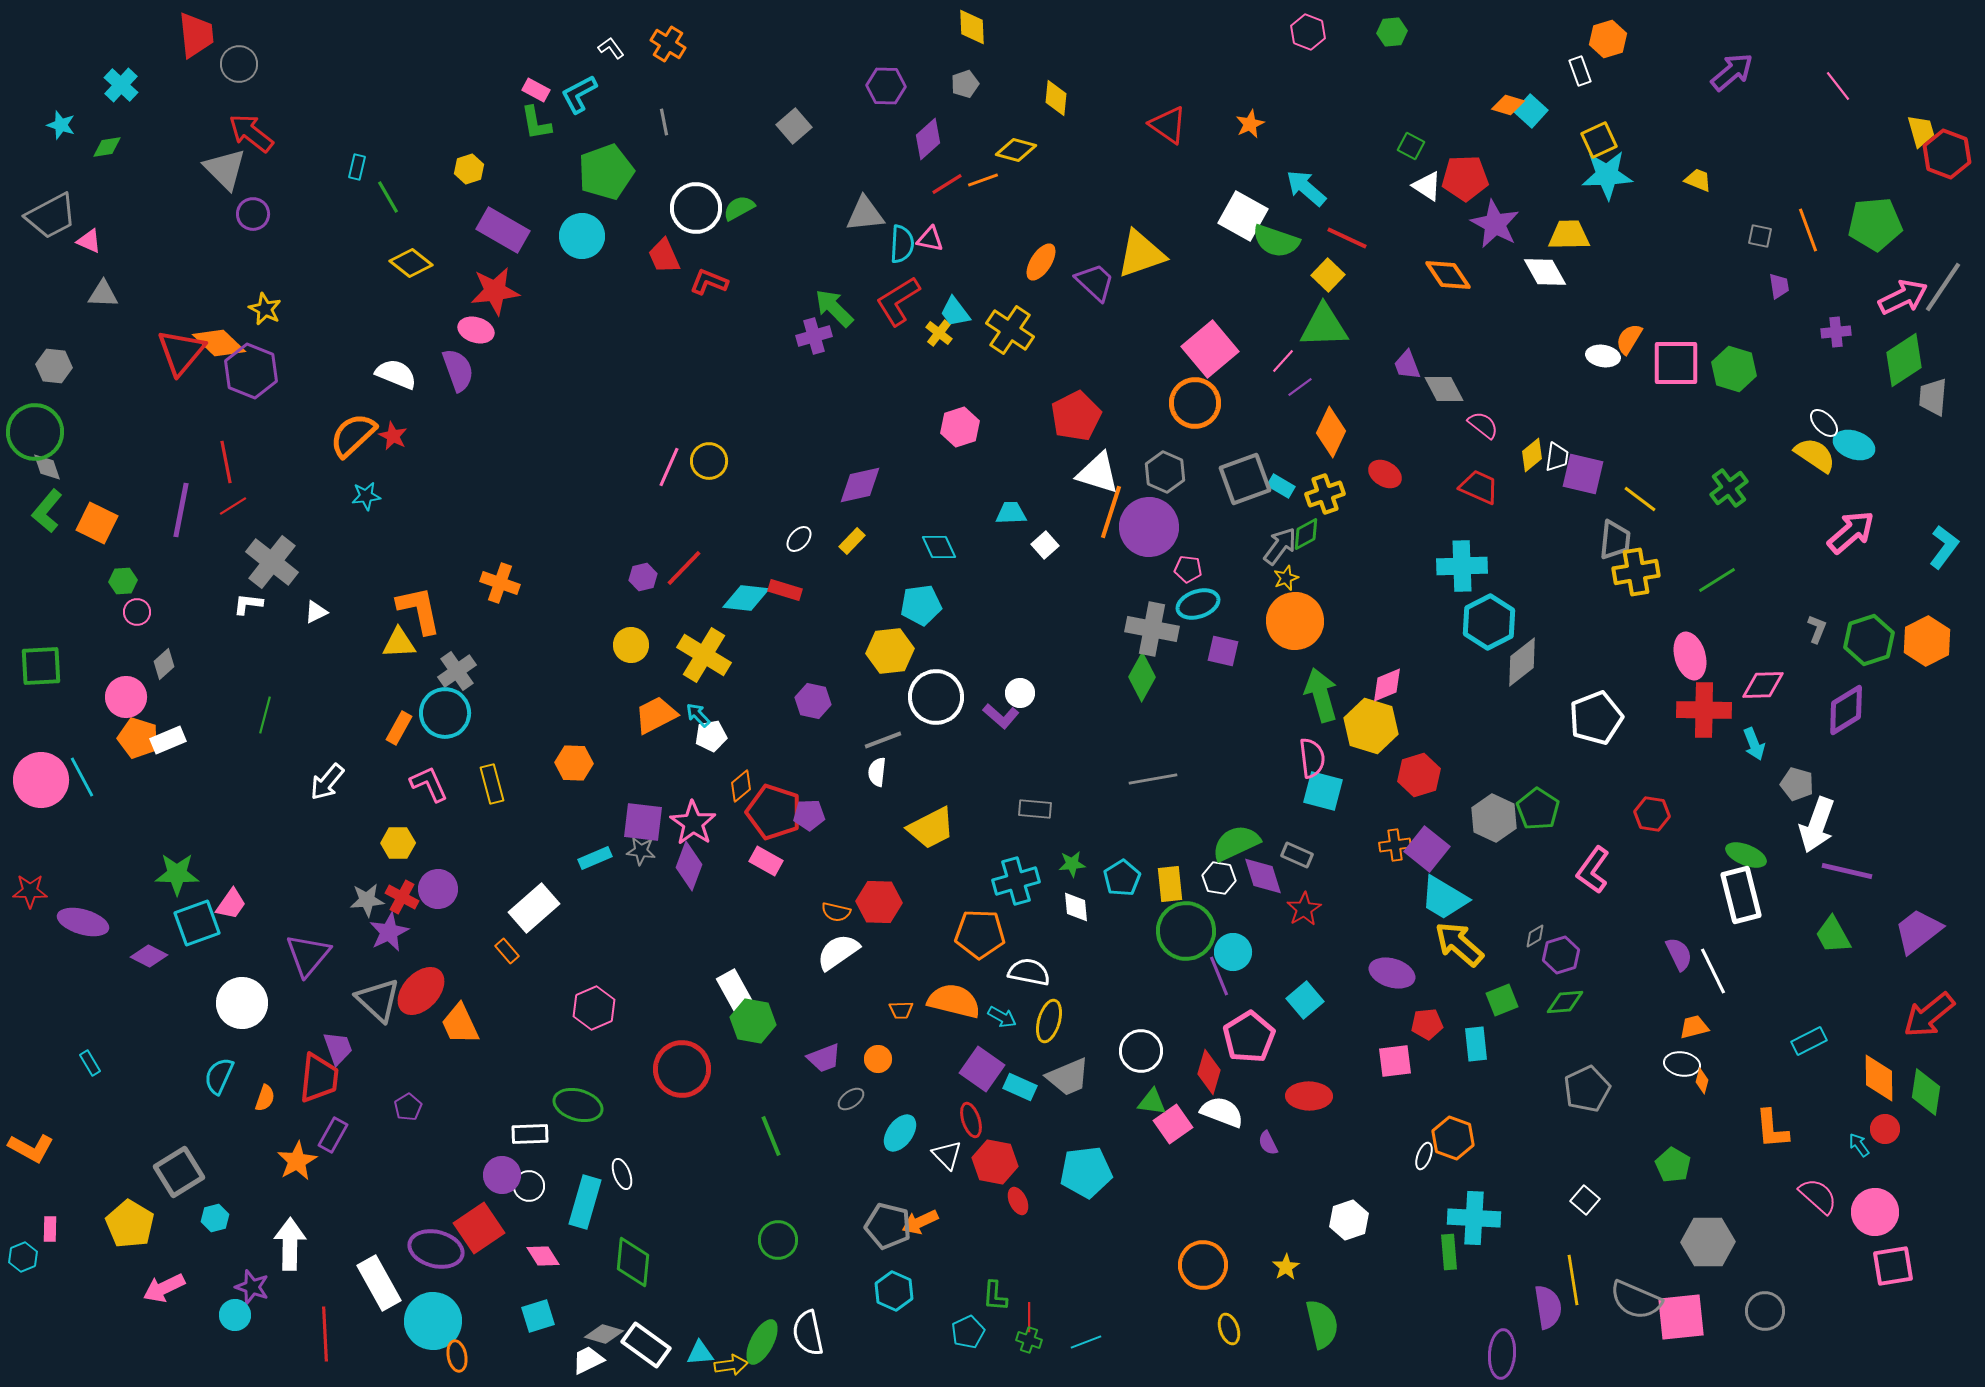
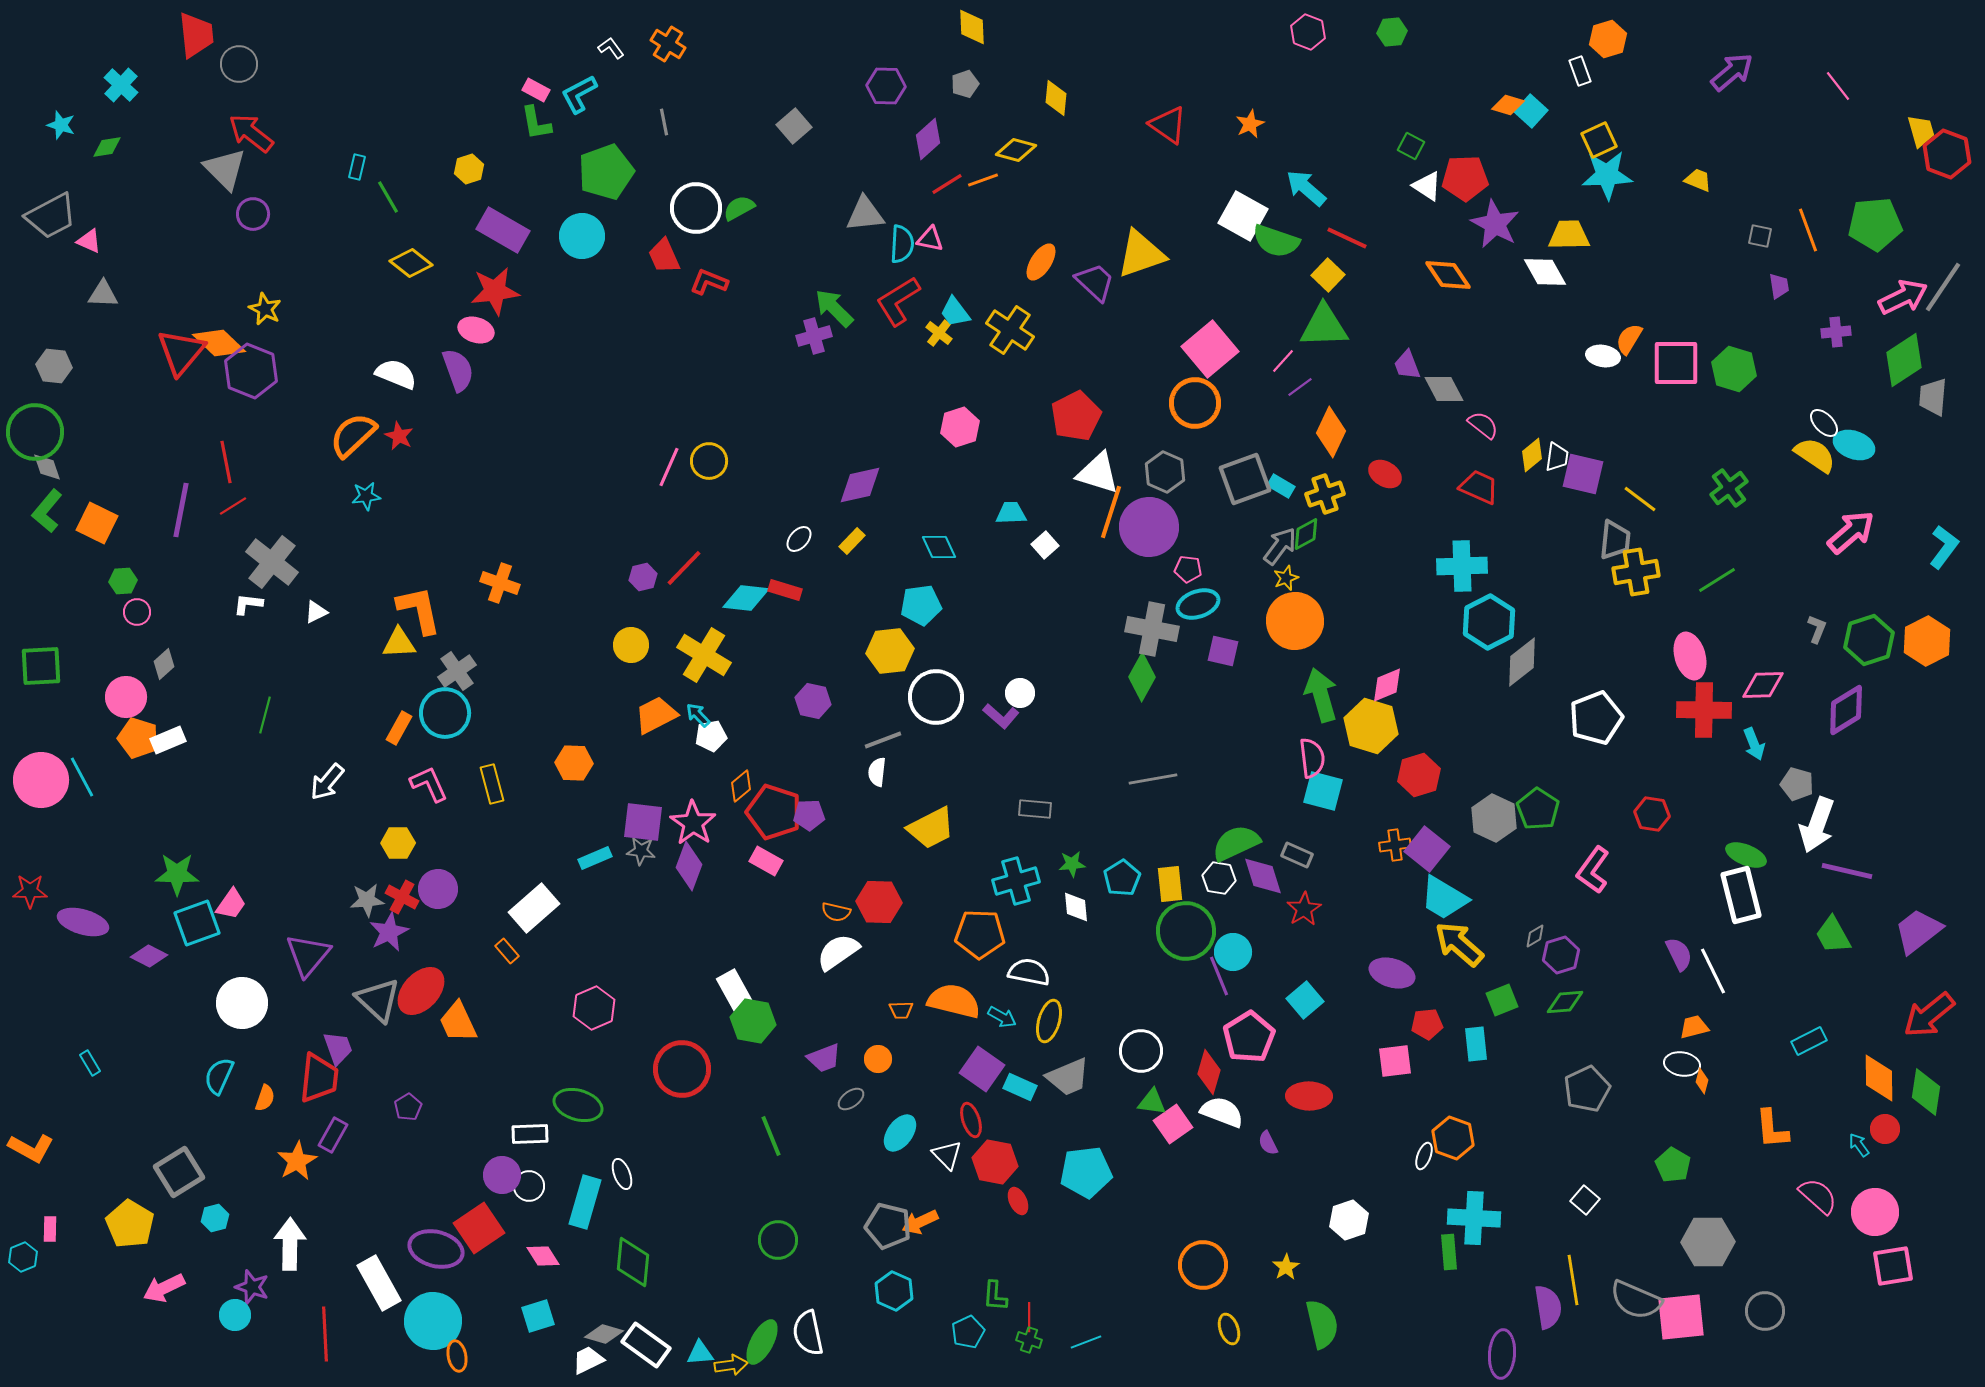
red star at (393, 436): moved 6 px right
orange trapezoid at (460, 1024): moved 2 px left, 2 px up
